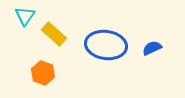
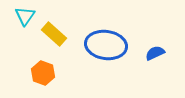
blue semicircle: moved 3 px right, 5 px down
